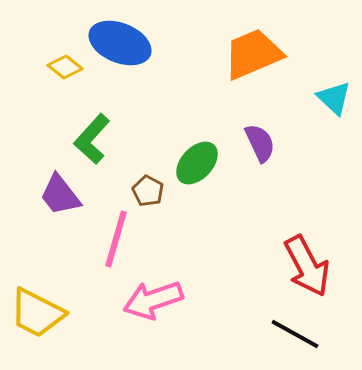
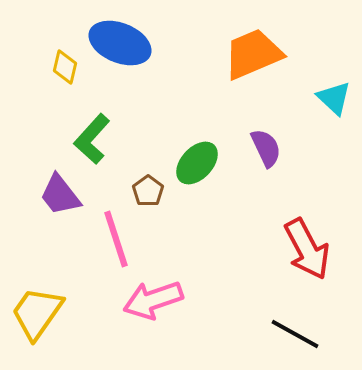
yellow diamond: rotated 64 degrees clockwise
purple semicircle: moved 6 px right, 5 px down
brown pentagon: rotated 8 degrees clockwise
pink line: rotated 34 degrees counterclockwise
red arrow: moved 17 px up
yellow trapezoid: rotated 98 degrees clockwise
